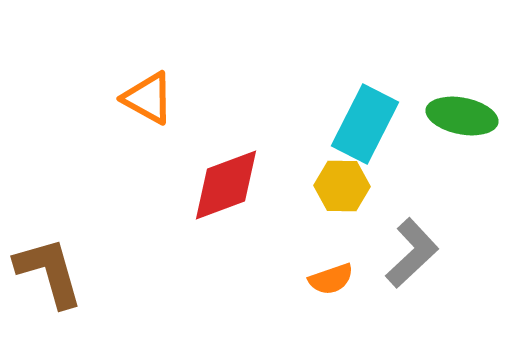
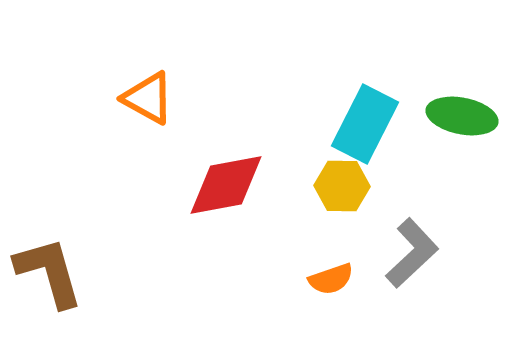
red diamond: rotated 10 degrees clockwise
